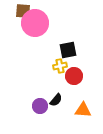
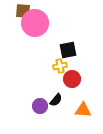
red circle: moved 2 px left, 3 px down
